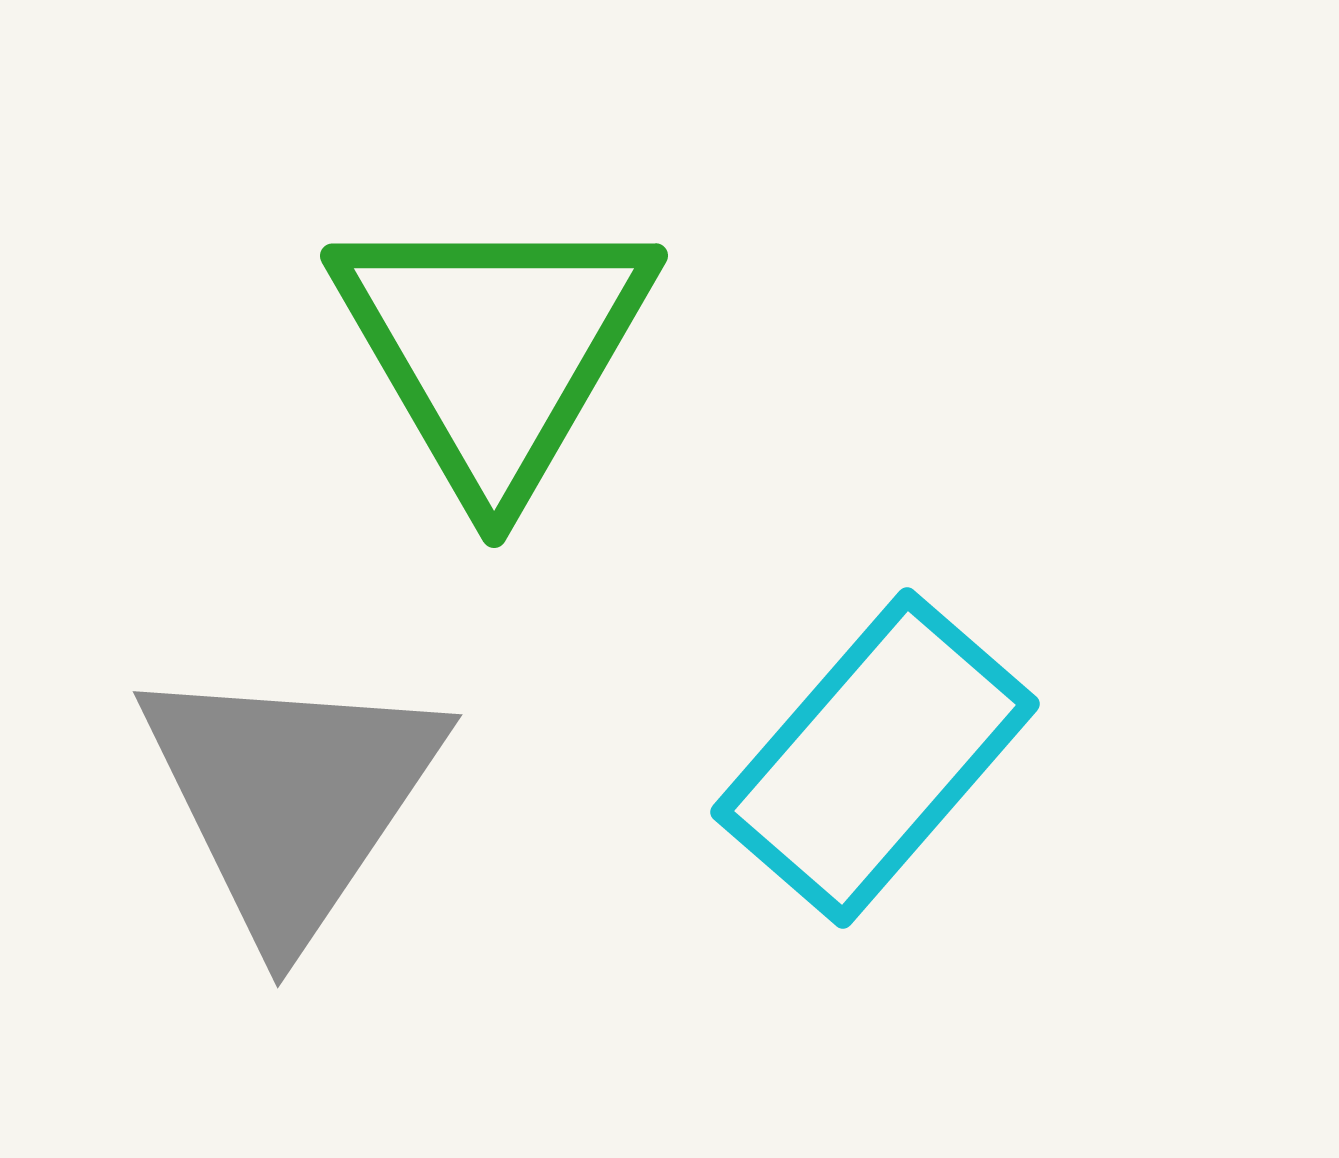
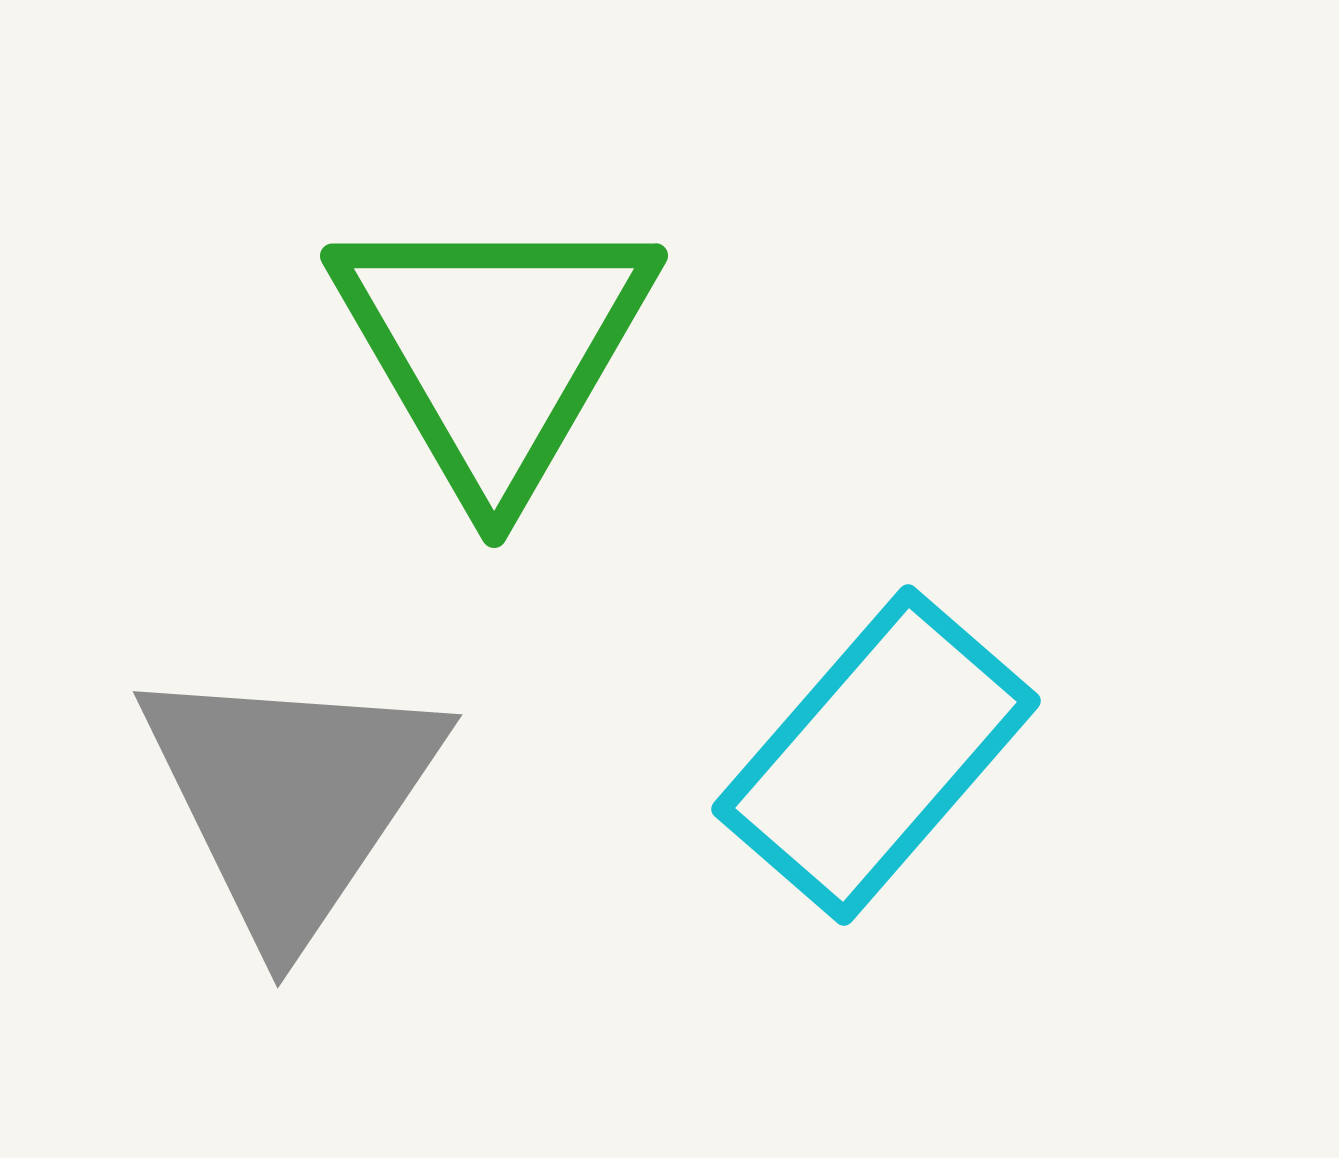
cyan rectangle: moved 1 px right, 3 px up
